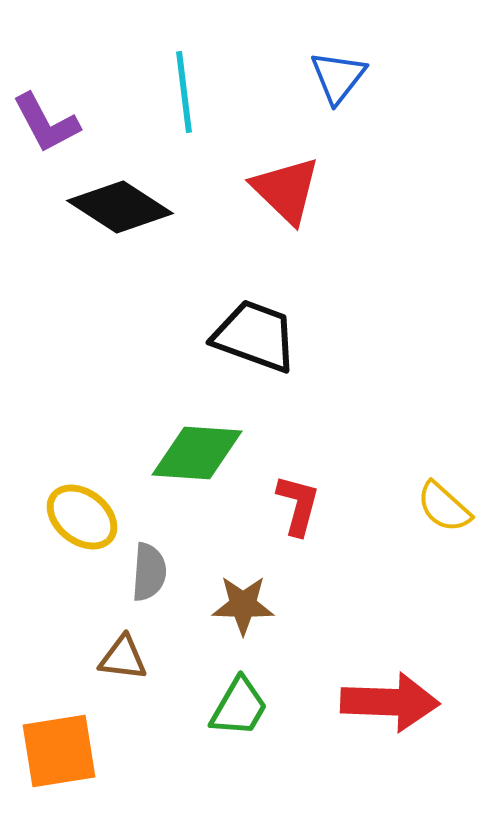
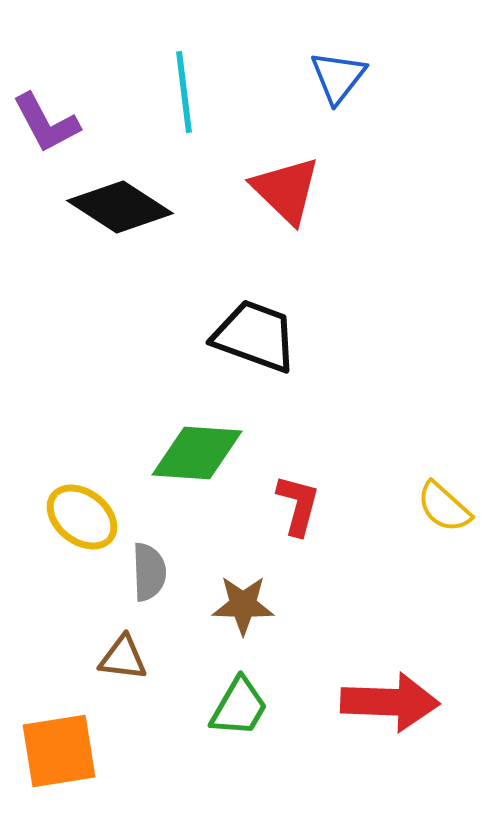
gray semicircle: rotated 6 degrees counterclockwise
